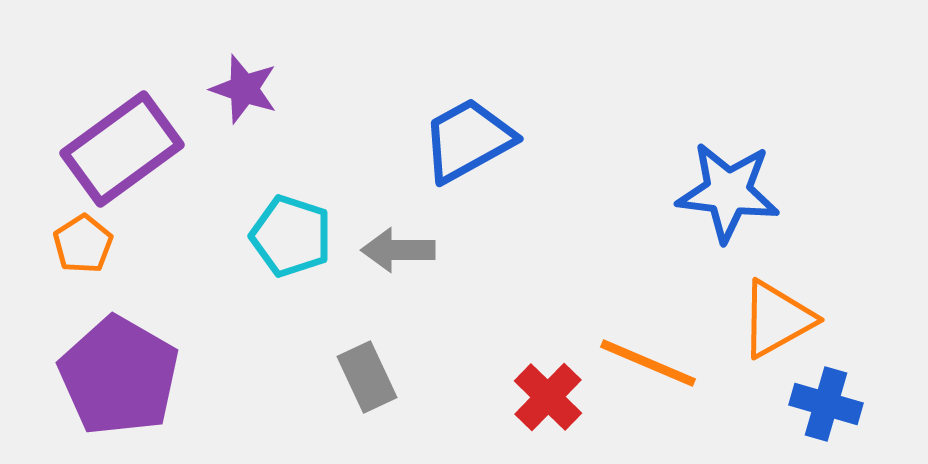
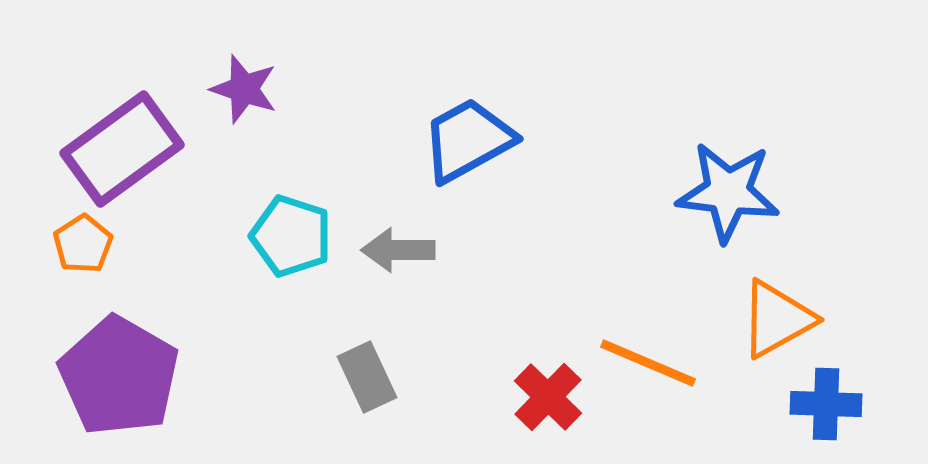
blue cross: rotated 14 degrees counterclockwise
